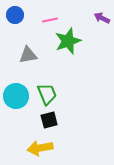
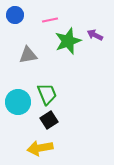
purple arrow: moved 7 px left, 17 px down
cyan circle: moved 2 px right, 6 px down
black square: rotated 18 degrees counterclockwise
